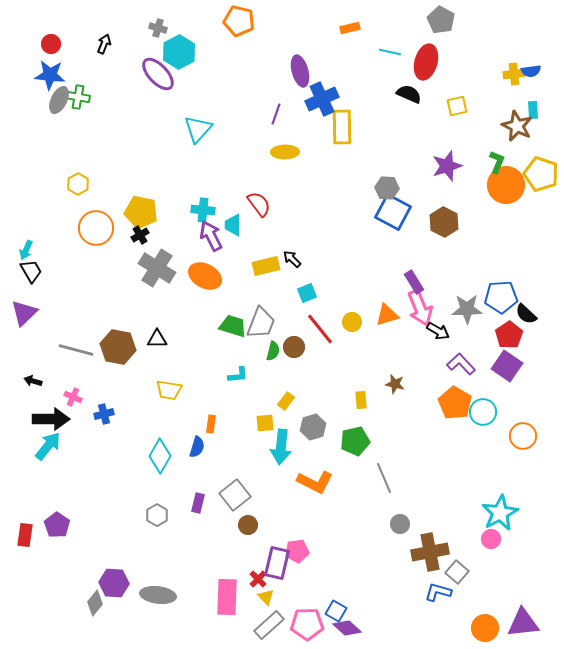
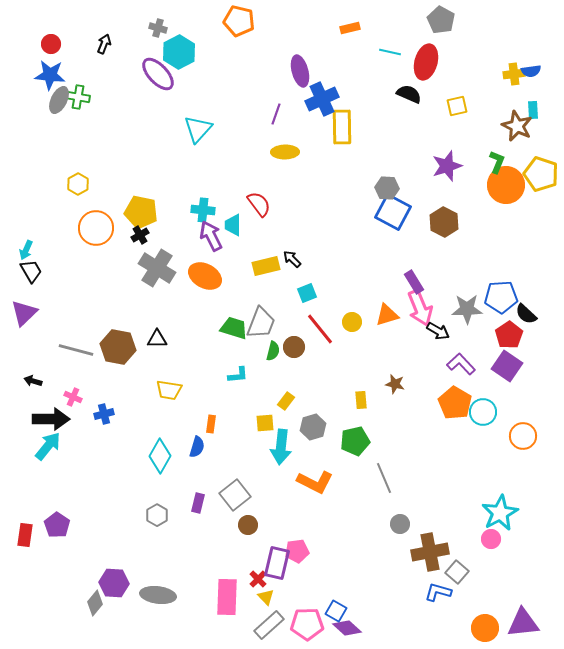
green trapezoid at (233, 326): moved 1 px right, 2 px down
